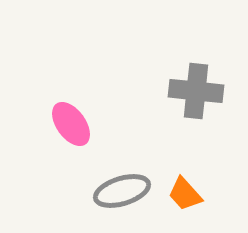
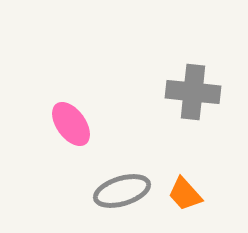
gray cross: moved 3 px left, 1 px down
